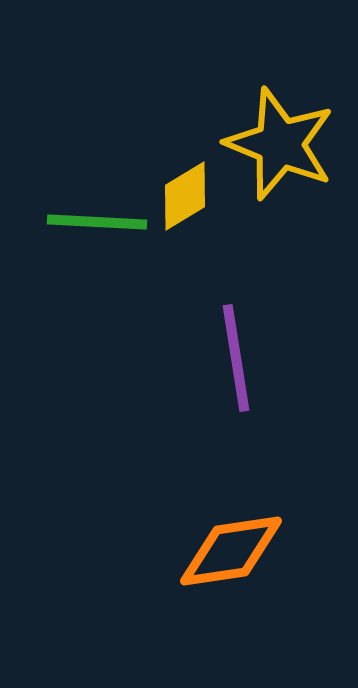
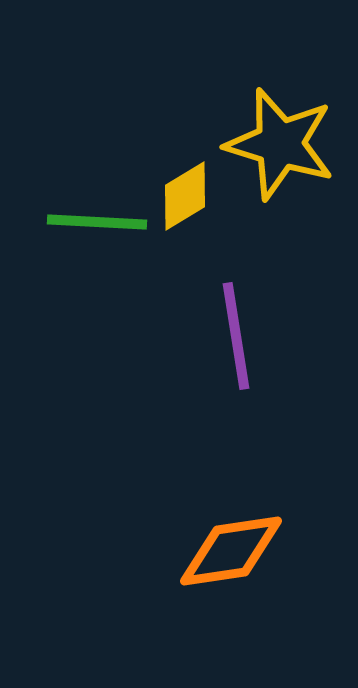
yellow star: rotated 5 degrees counterclockwise
purple line: moved 22 px up
